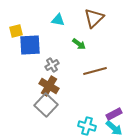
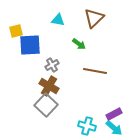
brown line: rotated 25 degrees clockwise
